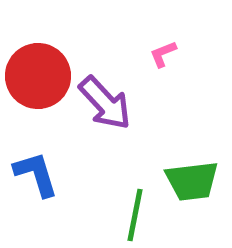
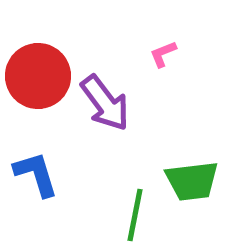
purple arrow: rotated 6 degrees clockwise
